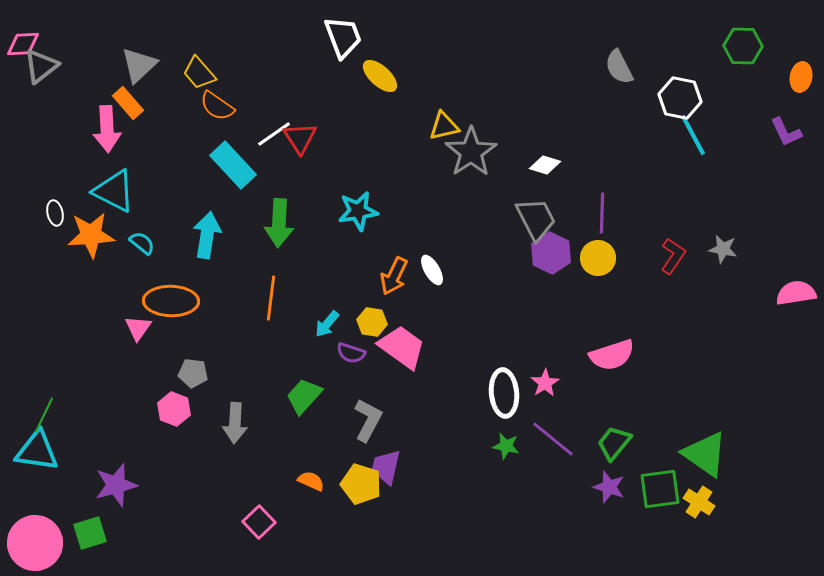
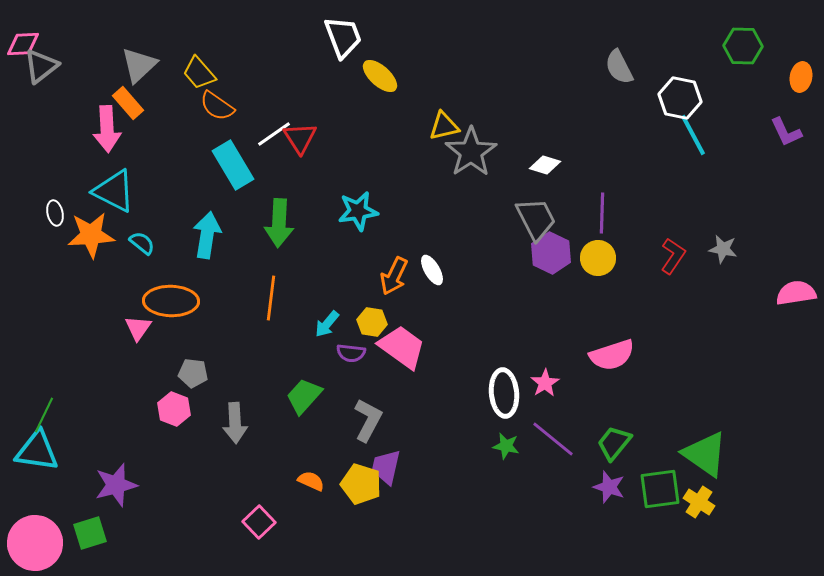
cyan rectangle at (233, 165): rotated 12 degrees clockwise
purple semicircle at (351, 353): rotated 12 degrees counterclockwise
gray arrow at (235, 423): rotated 6 degrees counterclockwise
